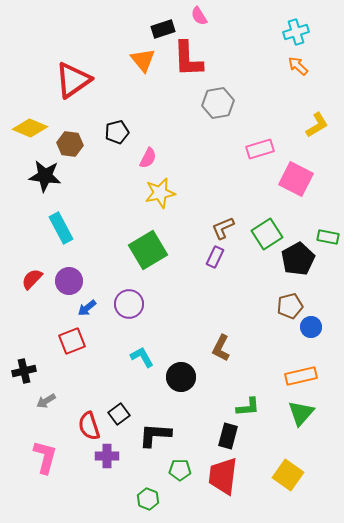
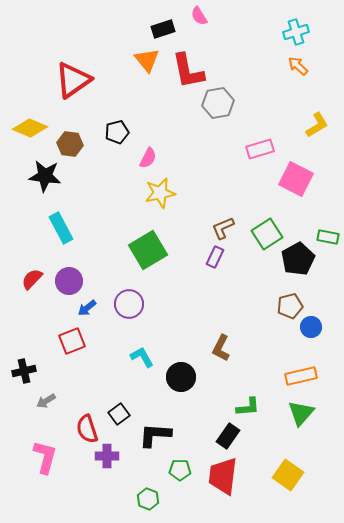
red L-shape at (188, 59): moved 12 px down; rotated 9 degrees counterclockwise
orange triangle at (143, 60): moved 4 px right
red semicircle at (89, 426): moved 2 px left, 3 px down
black rectangle at (228, 436): rotated 20 degrees clockwise
